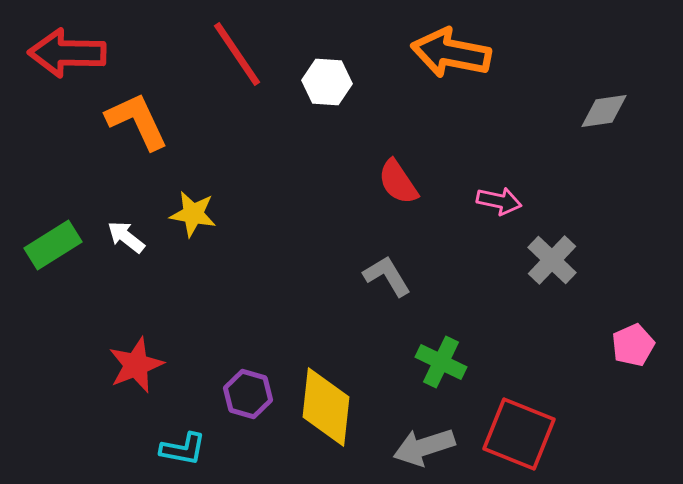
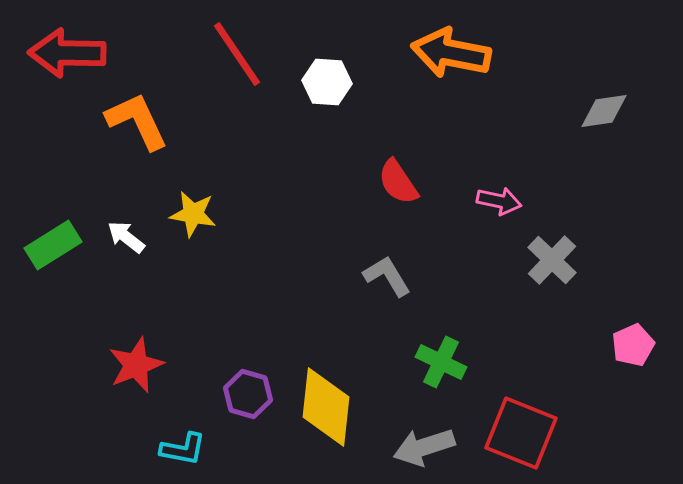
red square: moved 2 px right, 1 px up
